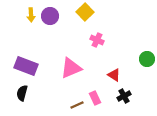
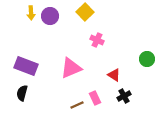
yellow arrow: moved 2 px up
